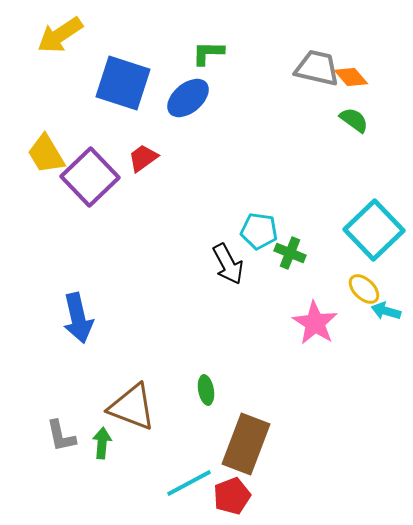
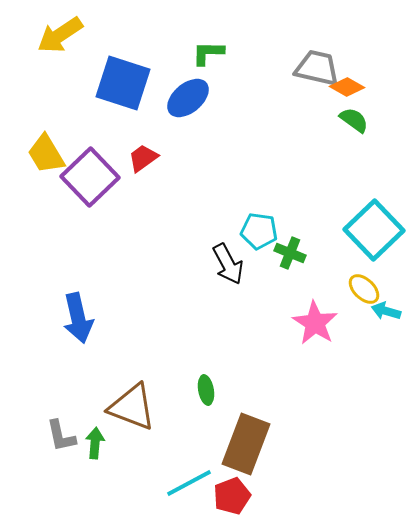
orange diamond: moved 4 px left, 10 px down; rotated 20 degrees counterclockwise
green arrow: moved 7 px left
